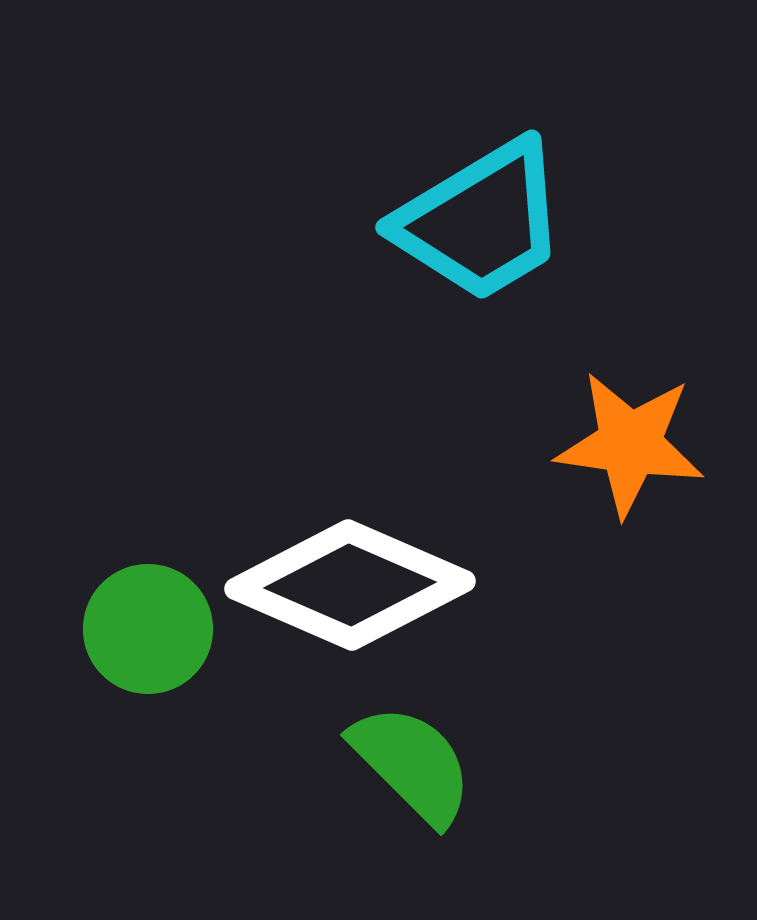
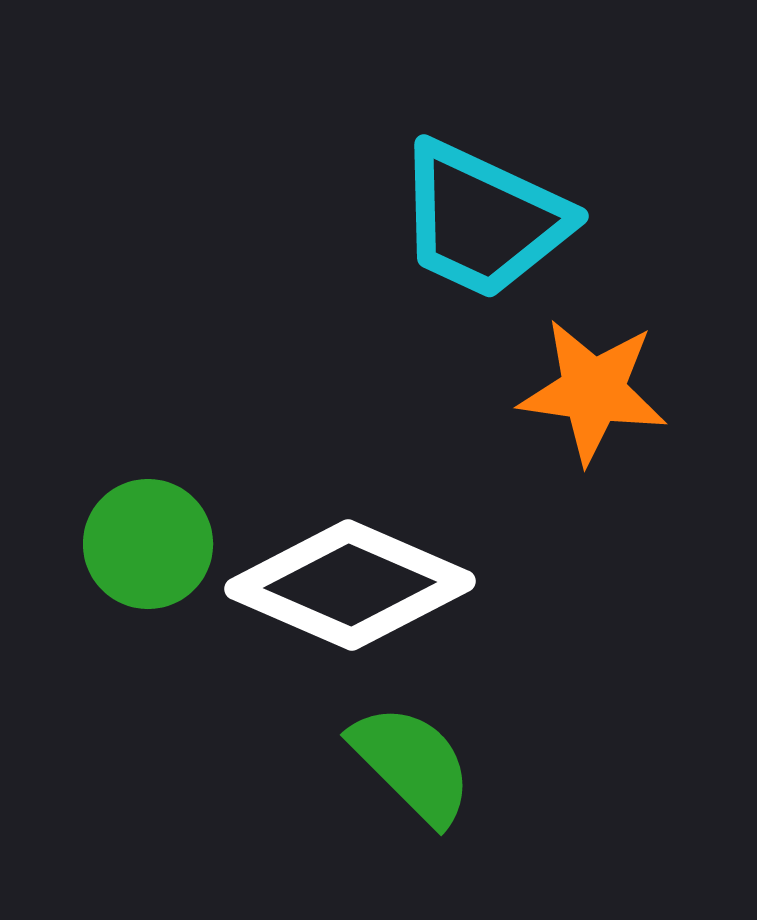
cyan trapezoid: moved 2 px right, 1 px up; rotated 56 degrees clockwise
orange star: moved 37 px left, 53 px up
green circle: moved 85 px up
